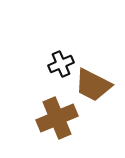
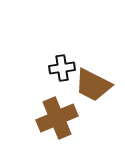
black cross: moved 1 px right, 4 px down; rotated 15 degrees clockwise
